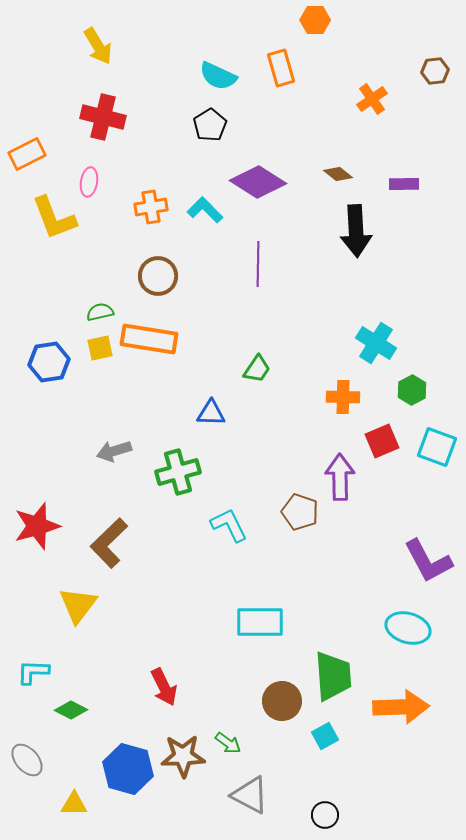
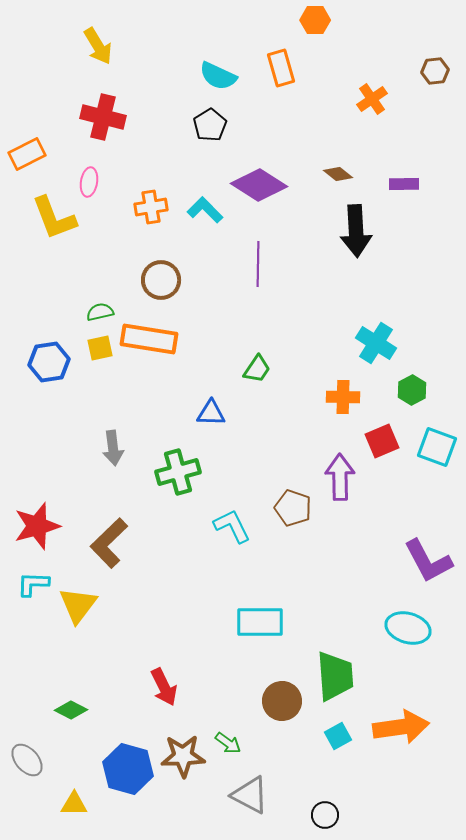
purple diamond at (258, 182): moved 1 px right, 3 px down
brown circle at (158, 276): moved 3 px right, 4 px down
gray arrow at (114, 451): moved 1 px left, 3 px up; rotated 80 degrees counterclockwise
brown pentagon at (300, 512): moved 7 px left, 4 px up
cyan L-shape at (229, 525): moved 3 px right, 1 px down
cyan L-shape at (33, 672): moved 88 px up
green trapezoid at (333, 676): moved 2 px right
orange arrow at (401, 707): moved 20 px down; rotated 6 degrees counterclockwise
cyan square at (325, 736): moved 13 px right
